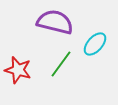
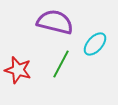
green line: rotated 8 degrees counterclockwise
